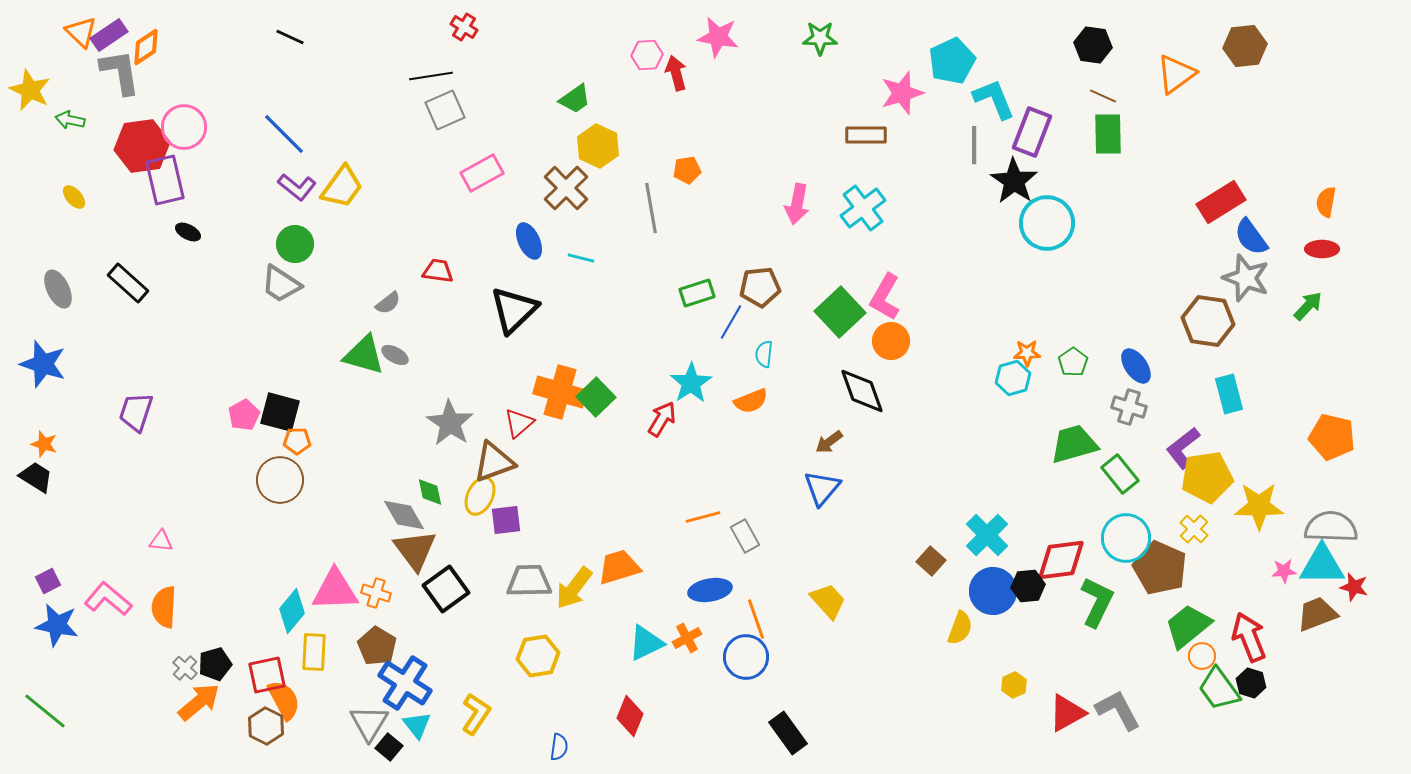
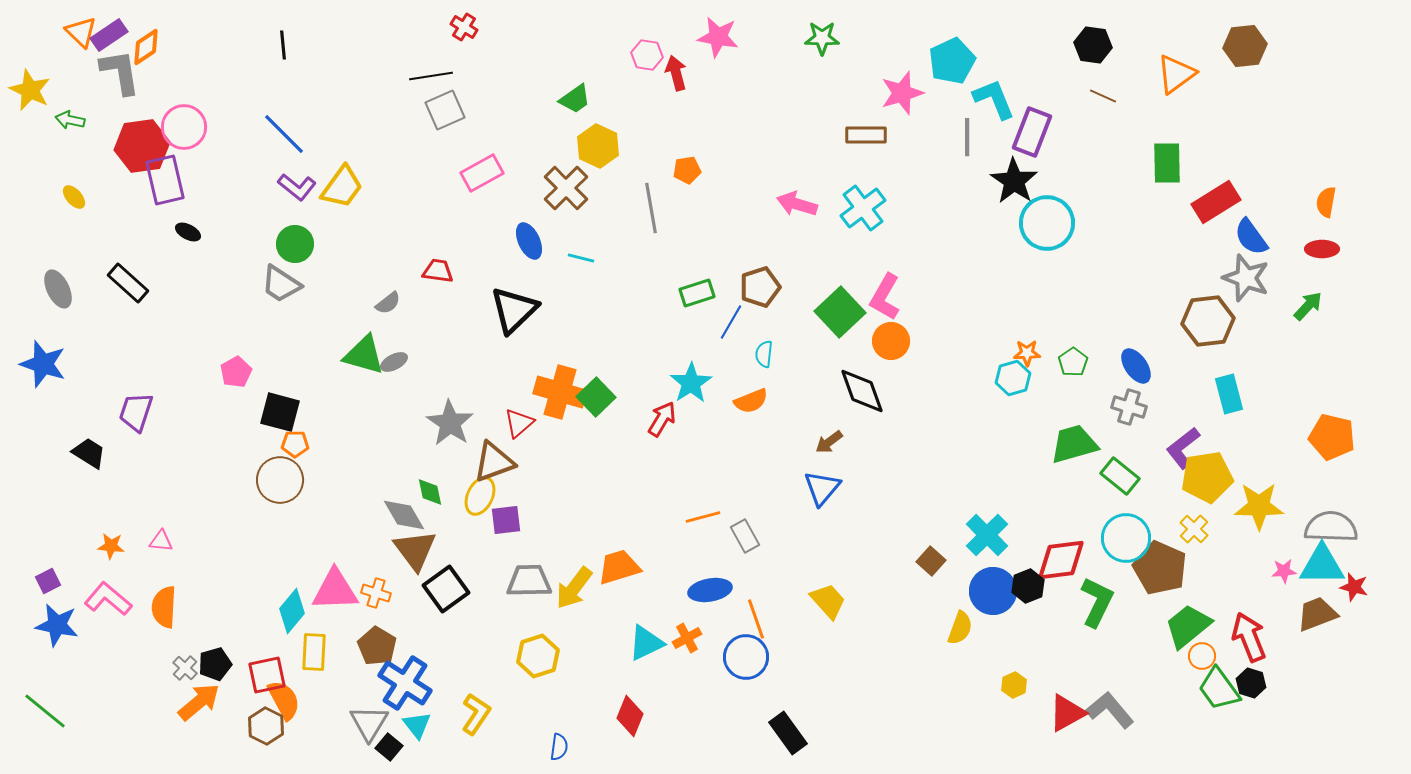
black line at (290, 37): moved 7 px left, 8 px down; rotated 60 degrees clockwise
green star at (820, 38): moved 2 px right
pink hexagon at (647, 55): rotated 12 degrees clockwise
green rectangle at (1108, 134): moved 59 px right, 29 px down
gray line at (974, 145): moved 7 px left, 8 px up
red rectangle at (1221, 202): moved 5 px left
pink arrow at (797, 204): rotated 96 degrees clockwise
brown pentagon at (760, 287): rotated 12 degrees counterclockwise
brown hexagon at (1208, 321): rotated 15 degrees counterclockwise
gray ellipse at (395, 355): moved 1 px left, 7 px down; rotated 56 degrees counterclockwise
pink pentagon at (244, 415): moved 8 px left, 43 px up
orange pentagon at (297, 441): moved 2 px left, 3 px down
orange star at (44, 444): moved 67 px right, 102 px down; rotated 12 degrees counterclockwise
green rectangle at (1120, 474): moved 2 px down; rotated 12 degrees counterclockwise
black trapezoid at (36, 477): moved 53 px right, 24 px up
black hexagon at (1028, 586): rotated 16 degrees counterclockwise
yellow hexagon at (538, 656): rotated 9 degrees counterclockwise
gray L-shape at (1118, 710): moved 8 px left; rotated 12 degrees counterclockwise
